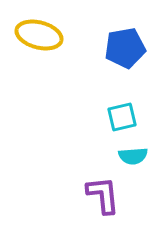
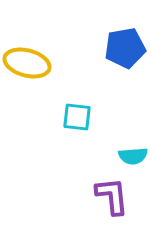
yellow ellipse: moved 12 px left, 28 px down
cyan square: moved 45 px left; rotated 20 degrees clockwise
purple L-shape: moved 9 px right, 1 px down
